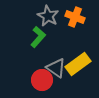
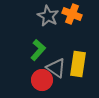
orange cross: moved 3 px left, 3 px up
green L-shape: moved 13 px down
yellow rectangle: rotated 45 degrees counterclockwise
